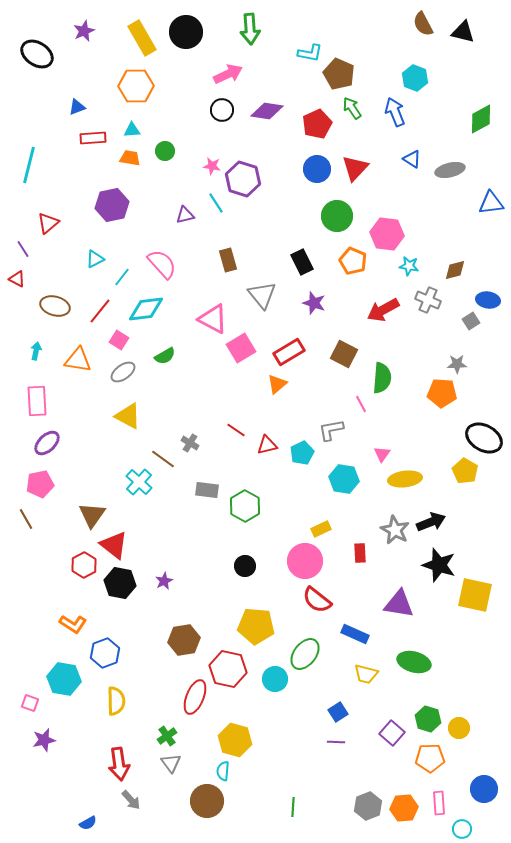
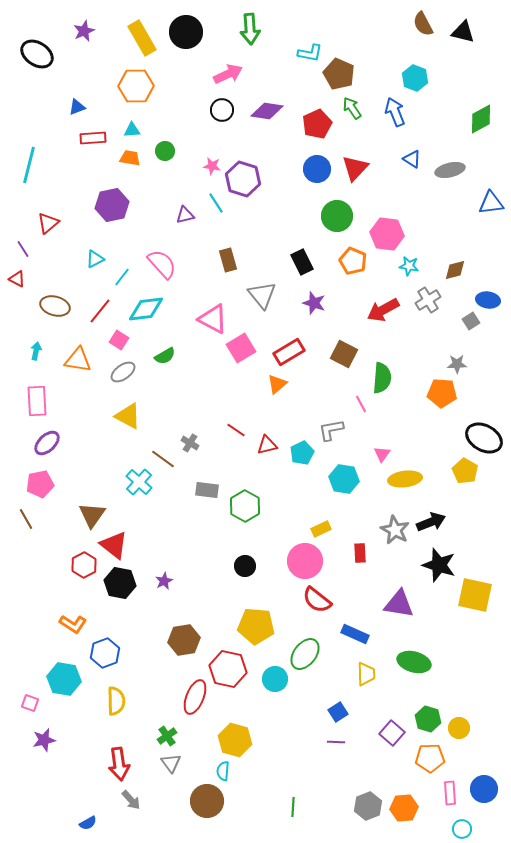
gray cross at (428, 300): rotated 35 degrees clockwise
yellow trapezoid at (366, 674): rotated 105 degrees counterclockwise
pink rectangle at (439, 803): moved 11 px right, 10 px up
